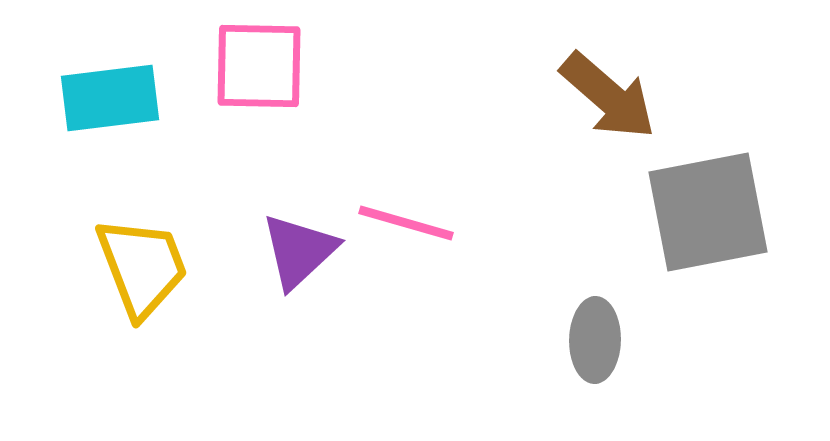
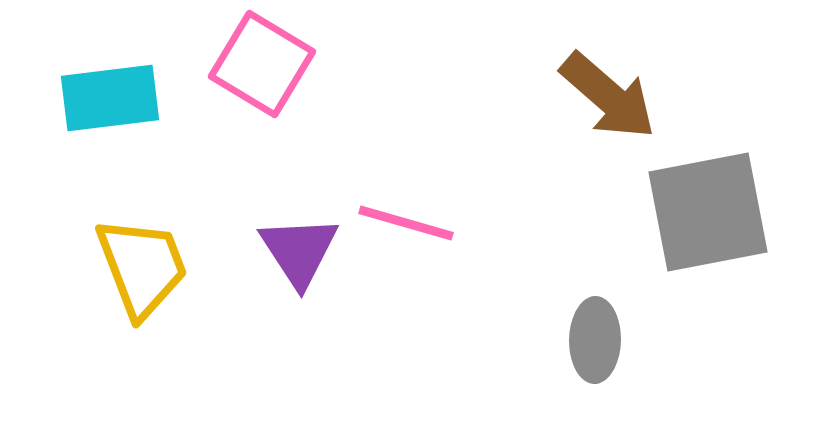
pink square: moved 3 px right, 2 px up; rotated 30 degrees clockwise
purple triangle: rotated 20 degrees counterclockwise
